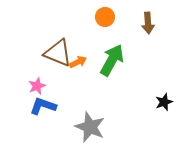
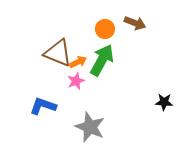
orange circle: moved 12 px down
brown arrow: moved 13 px left; rotated 65 degrees counterclockwise
green arrow: moved 10 px left
pink star: moved 39 px right, 5 px up
black star: rotated 24 degrees clockwise
